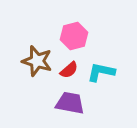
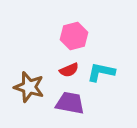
brown star: moved 8 px left, 26 px down
red semicircle: rotated 18 degrees clockwise
